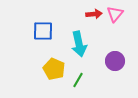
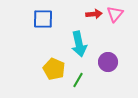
blue square: moved 12 px up
purple circle: moved 7 px left, 1 px down
